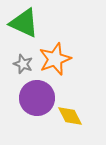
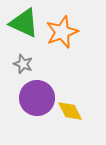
orange star: moved 7 px right, 27 px up
yellow diamond: moved 5 px up
